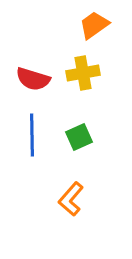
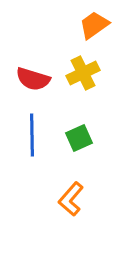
yellow cross: rotated 16 degrees counterclockwise
green square: moved 1 px down
